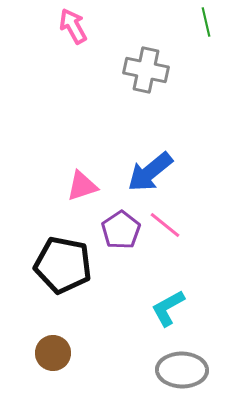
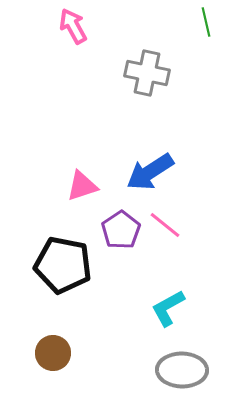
gray cross: moved 1 px right, 3 px down
blue arrow: rotated 6 degrees clockwise
